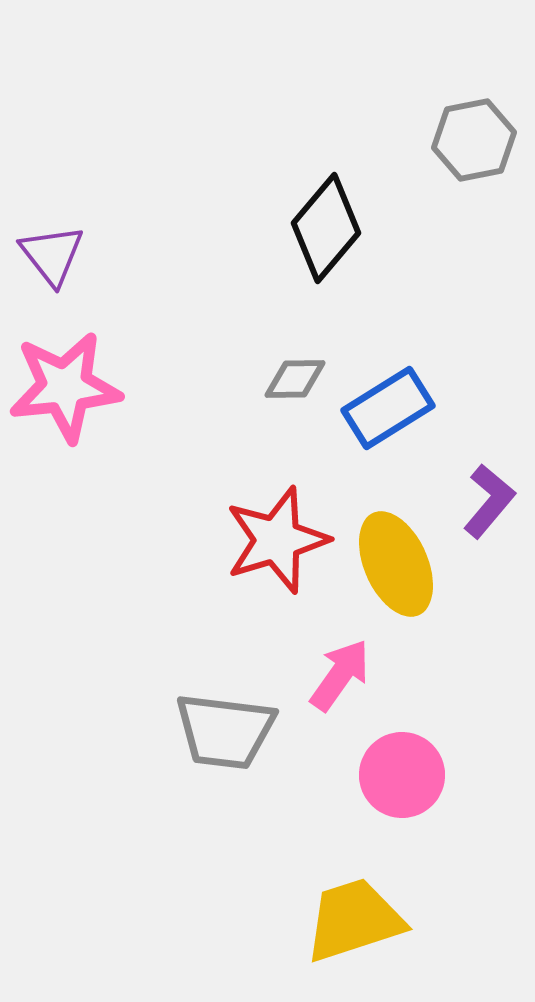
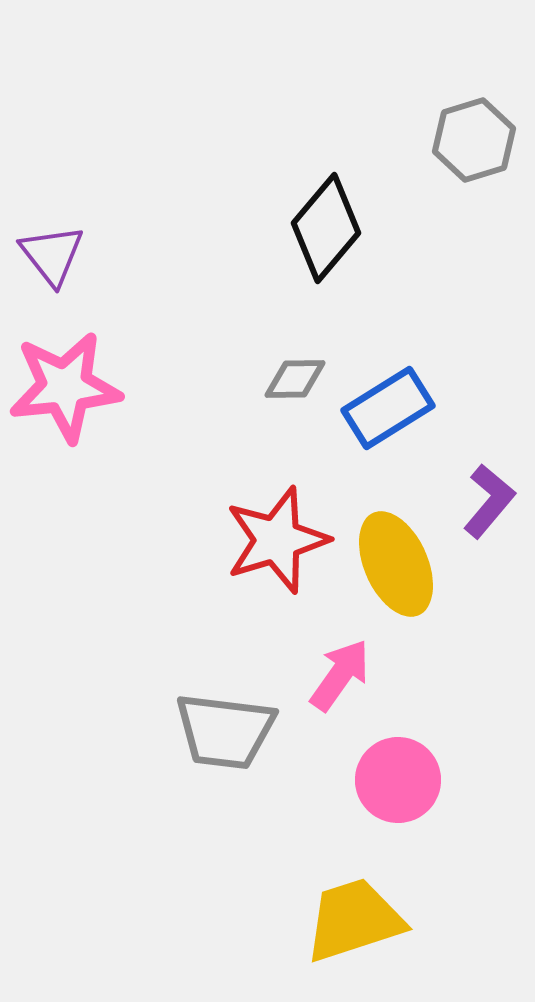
gray hexagon: rotated 6 degrees counterclockwise
pink circle: moved 4 px left, 5 px down
